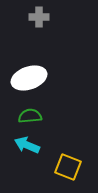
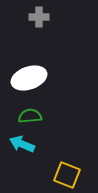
cyan arrow: moved 5 px left, 1 px up
yellow square: moved 1 px left, 8 px down
